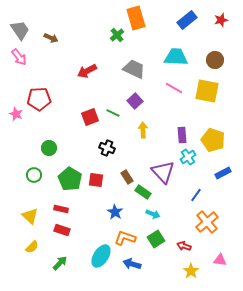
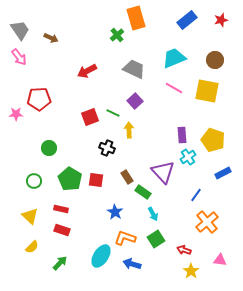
cyan trapezoid at (176, 57): moved 2 px left, 1 px down; rotated 25 degrees counterclockwise
pink star at (16, 114): rotated 24 degrees counterclockwise
yellow arrow at (143, 130): moved 14 px left
green circle at (34, 175): moved 6 px down
cyan arrow at (153, 214): rotated 40 degrees clockwise
red arrow at (184, 246): moved 4 px down
